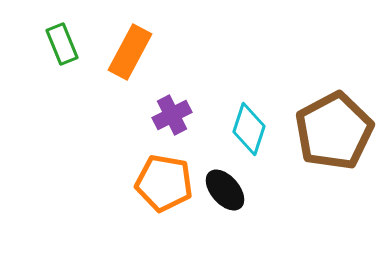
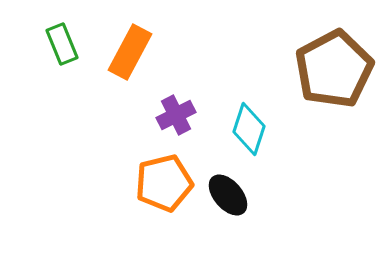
purple cross: moved 4 px right
brown pentagon: moved 62 px up
orange pentagon: rotated 24 degrees counterclockwise
black ellipse: moved 3 px right, 5 px down
